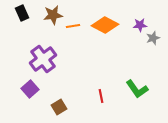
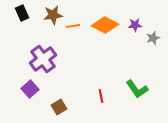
purple star: moved 5 px left
